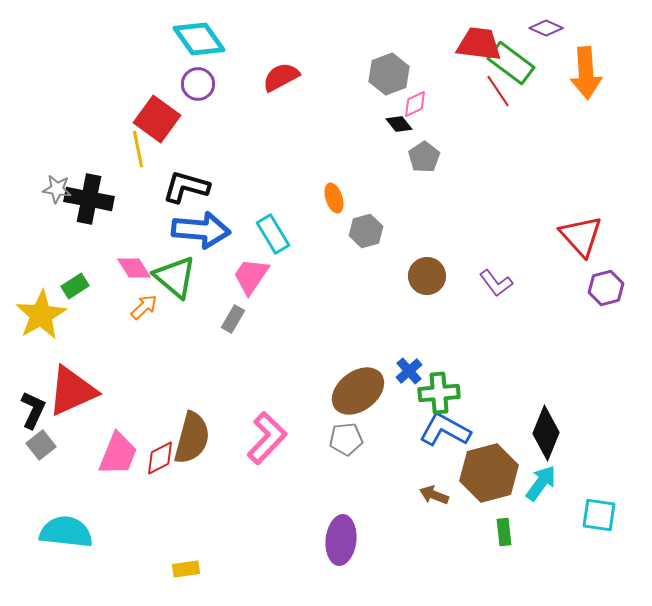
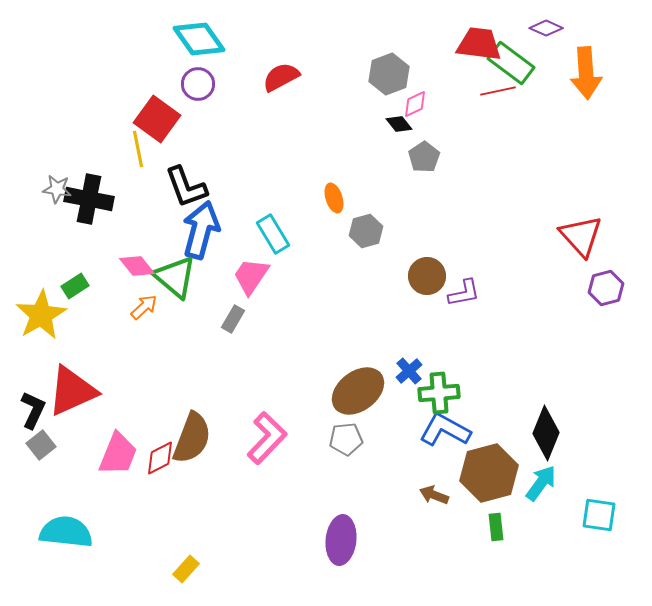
red line at (498, 91): rotated 68 degrees counterclockwise
black L-shape at (186, 187): rotated 126 degrees counterclockwise
blue arrow at (201, 230): rotated 80 degrees counterclockwise
pink diamond at (134, 268): moved 3 px right, 2 px up; rotated 6 degrees counterclockwise
purple L-shape at (496, 283): moved 32 px left, 10 px down; rotated 64 degrees counterclockwise
brown semicircle at (192, 438): rotated 6 degrees clockwise
green rectangle at (504, 532): moved 8 px left, 5 px up
yellow rectangle at (186, 569): rotated 40 degrees counterclockwise
